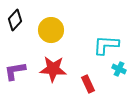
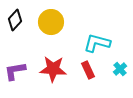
yellow circle: moved 8 px up
cyan L-shape: moved 9 px left, 2 px up; rotated 12 degrees clockwise
cyan cross: moved 1 px right; rotated 24 degrees clockwise
red rectangle: moved 14 px up
